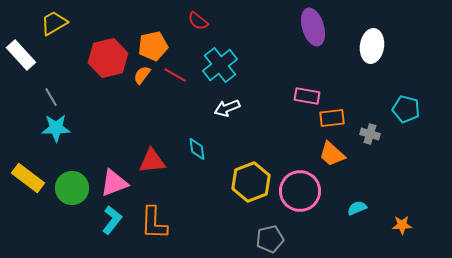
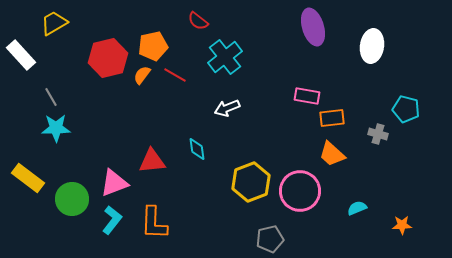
cyan cross: moved 5 px right, 8 px up
gray cross: moved 8 px right
green circle: moved 11 px down
